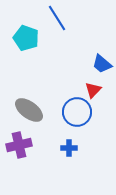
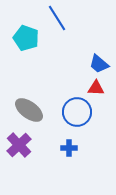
blue trapezoid: moved 3 px left
red triangle: moved 3 px right, 2 px up; rotated 48 degrees clockwise
purple cross: rotated 30 degrees counterclockwise
